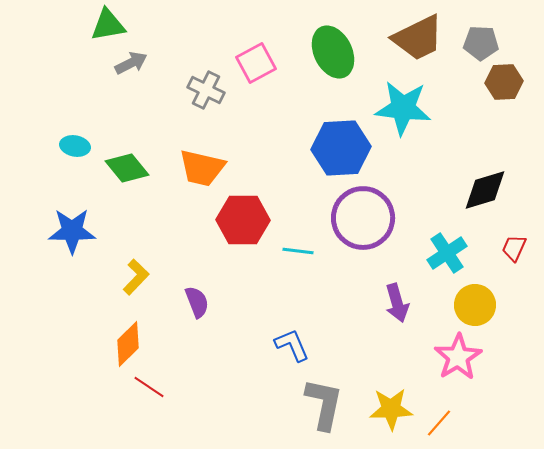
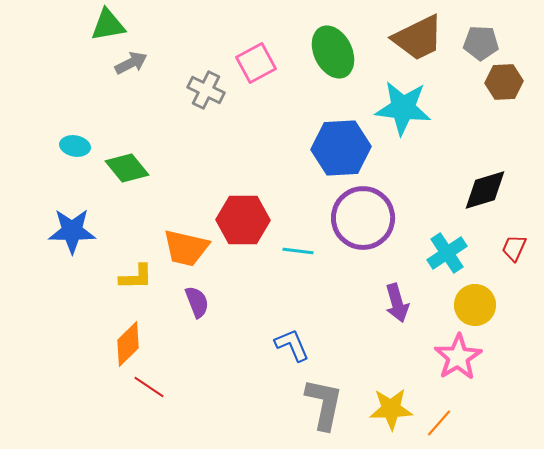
orange trapezoid: moved 16 px left, 80 px down
yellow L-shape: rotated 45 degrees clockwise
